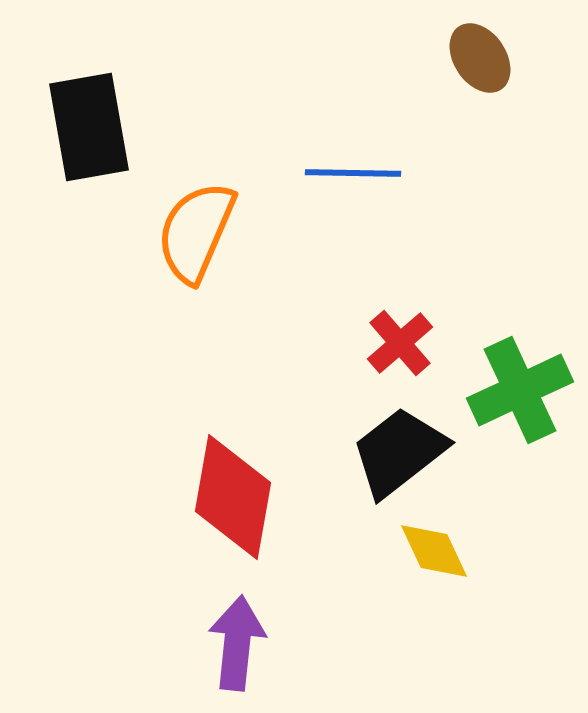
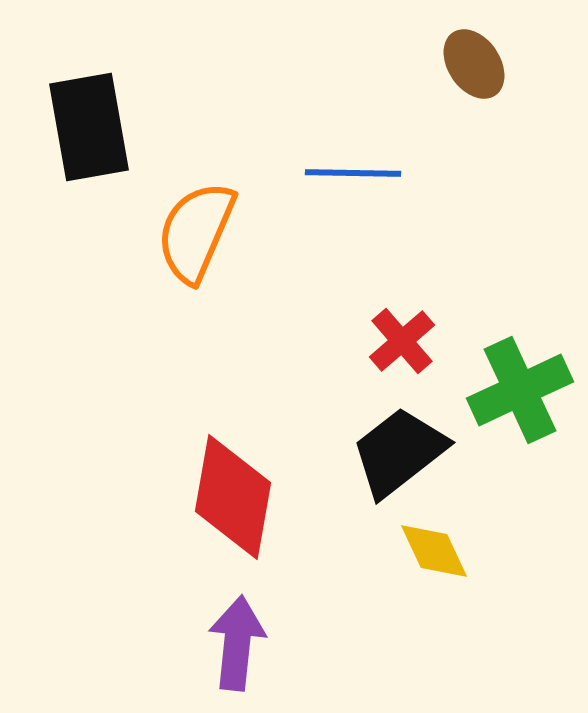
brown ellipse: moved 6 px left, 6 px down
red cross: moved 2 px right, 2 px up
